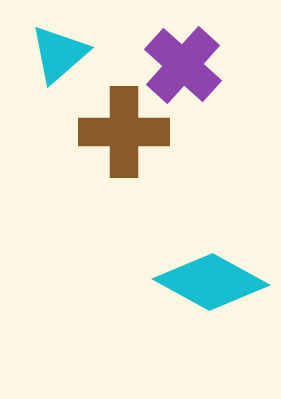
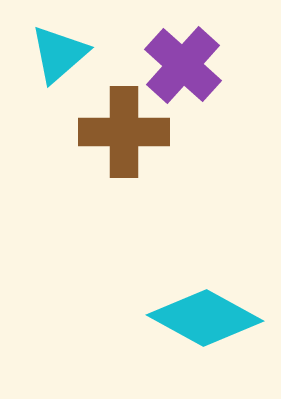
cyan diamond: moved 6 px left, 36 px down
